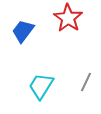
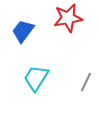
red star: rotated 28 degrees clockwise
cyan trapezoid: moved 5 px left, 8 px up
